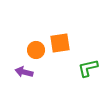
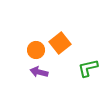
orange square: rotated 30 degrees counterclockwise
purple arrow: moved 15 px right
